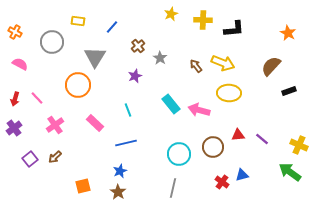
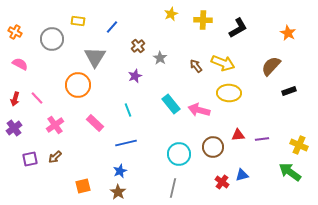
black L-shape at (234, 29): moved 4 px right, 1 px up; rotated 25 degrees counterclockwise
gray circle at (52, 42): moved 3 px up
purple line at (262, 139): rotated 48 degrees counterclockwise
purple square at (30, 159): rotated 28 degrees clockwise
